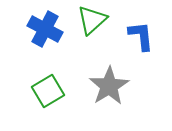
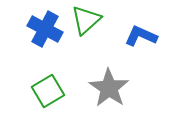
green triangle: moved 6 px left
blue L-shape: rotated 60 degrees counterclockwise
gray star: moved 2 px down; rotated 6 degrees counterclockwise
